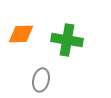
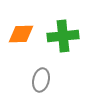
green cross: moved 4 px left, 4 px up; rotated 16 degrees counterclockwise
